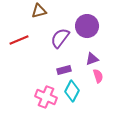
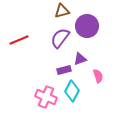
brown triangle: moved 23 px right
purple triangle: moved 12 px left
